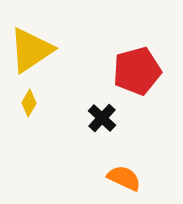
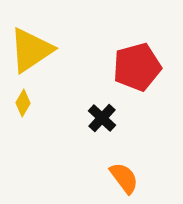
red pentagon: moved 4 px up
yellow diamond: moved 6 px left
orange semicircle: rotated 28 degrees clockwise
